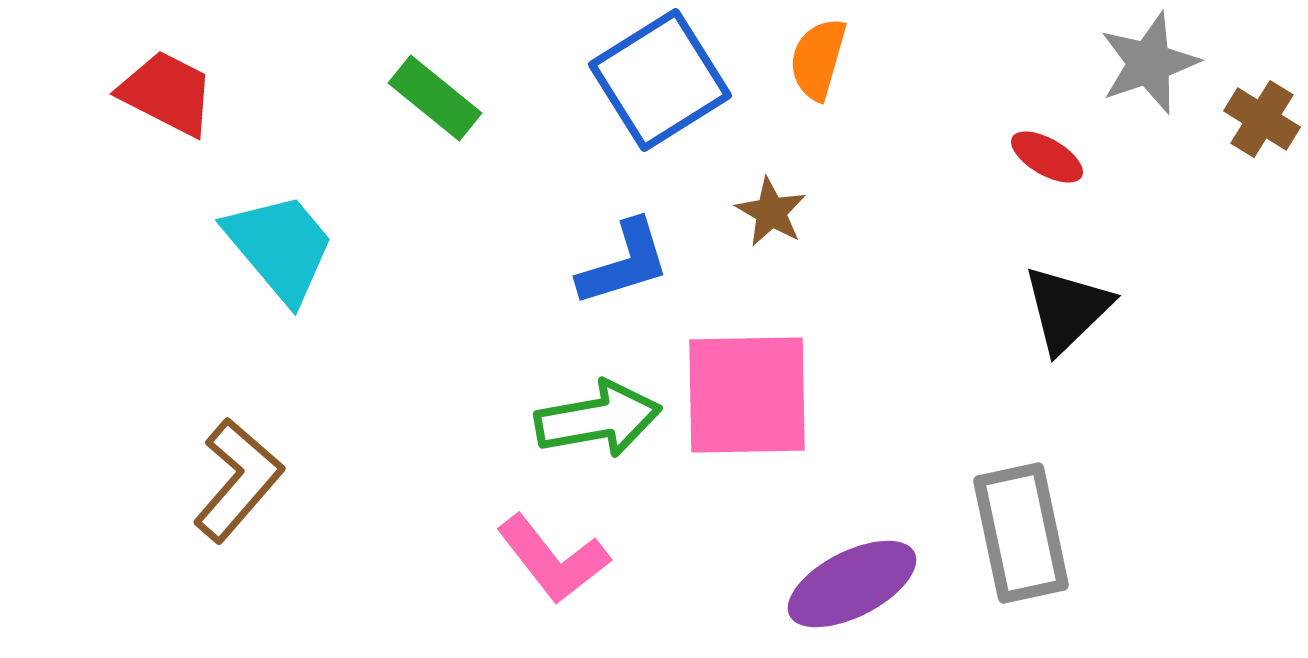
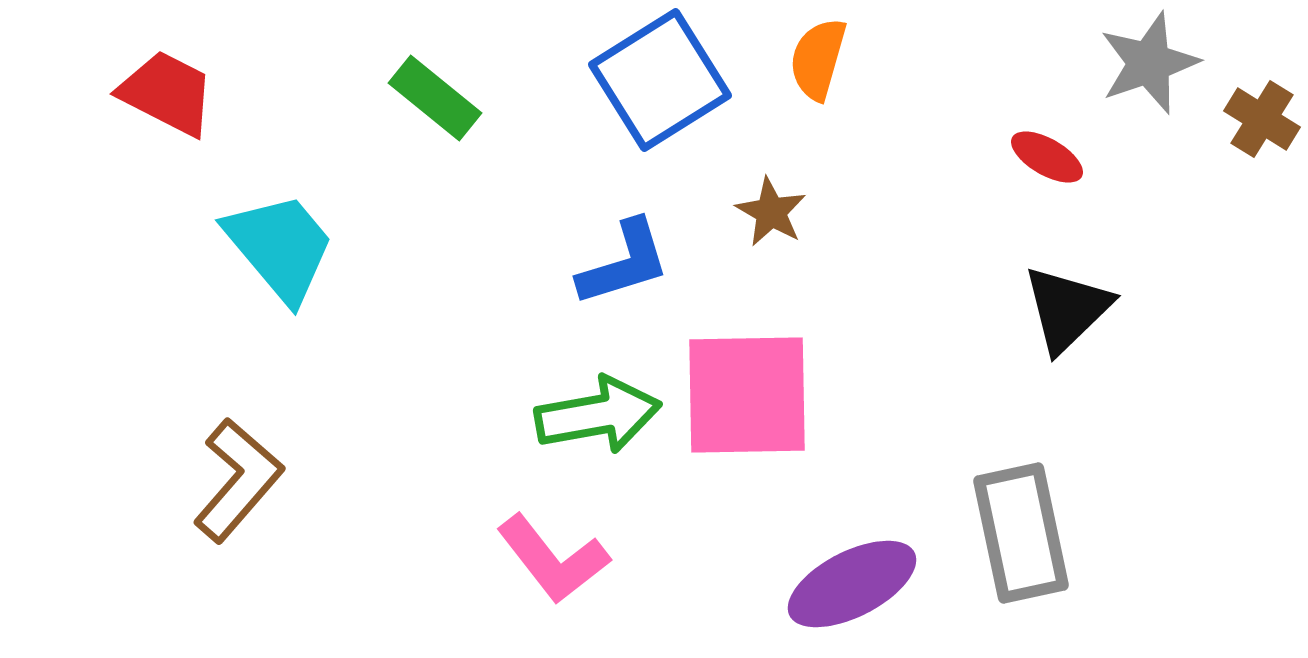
green arrow: moved 4 px up
